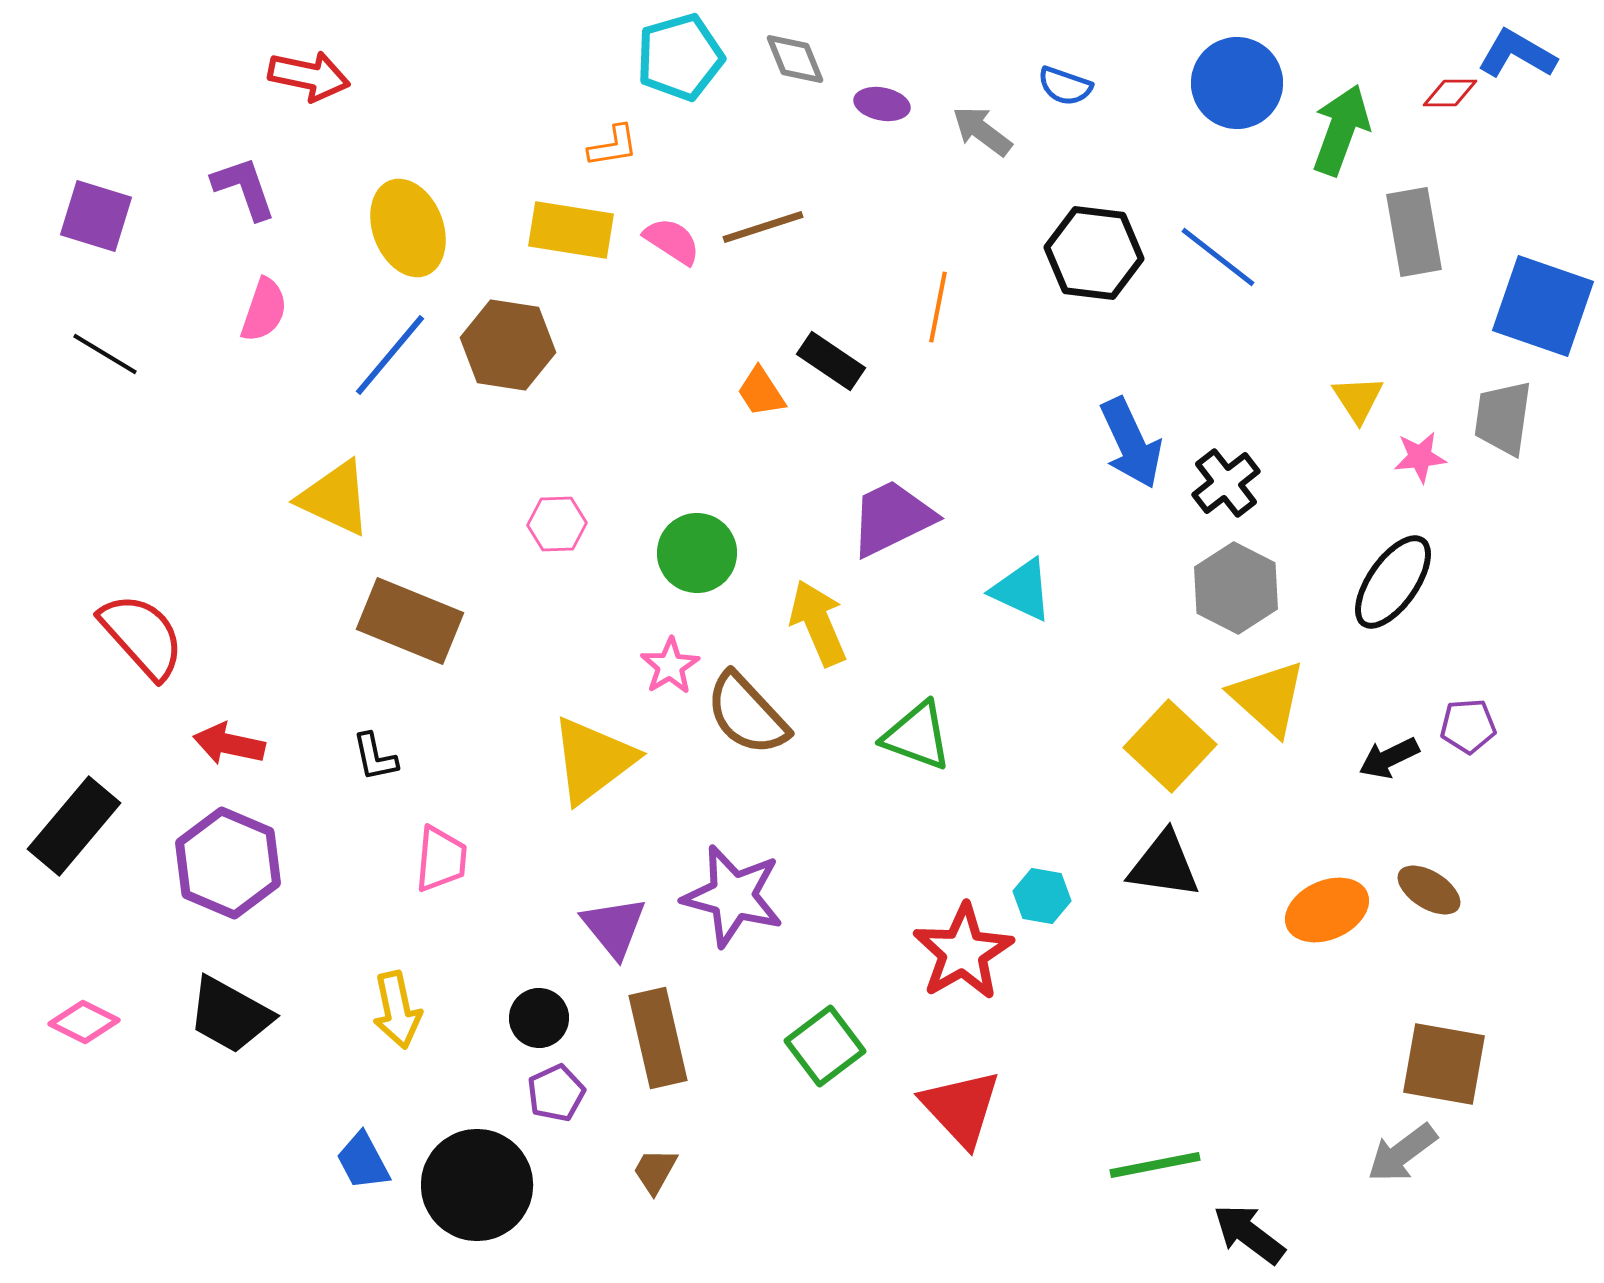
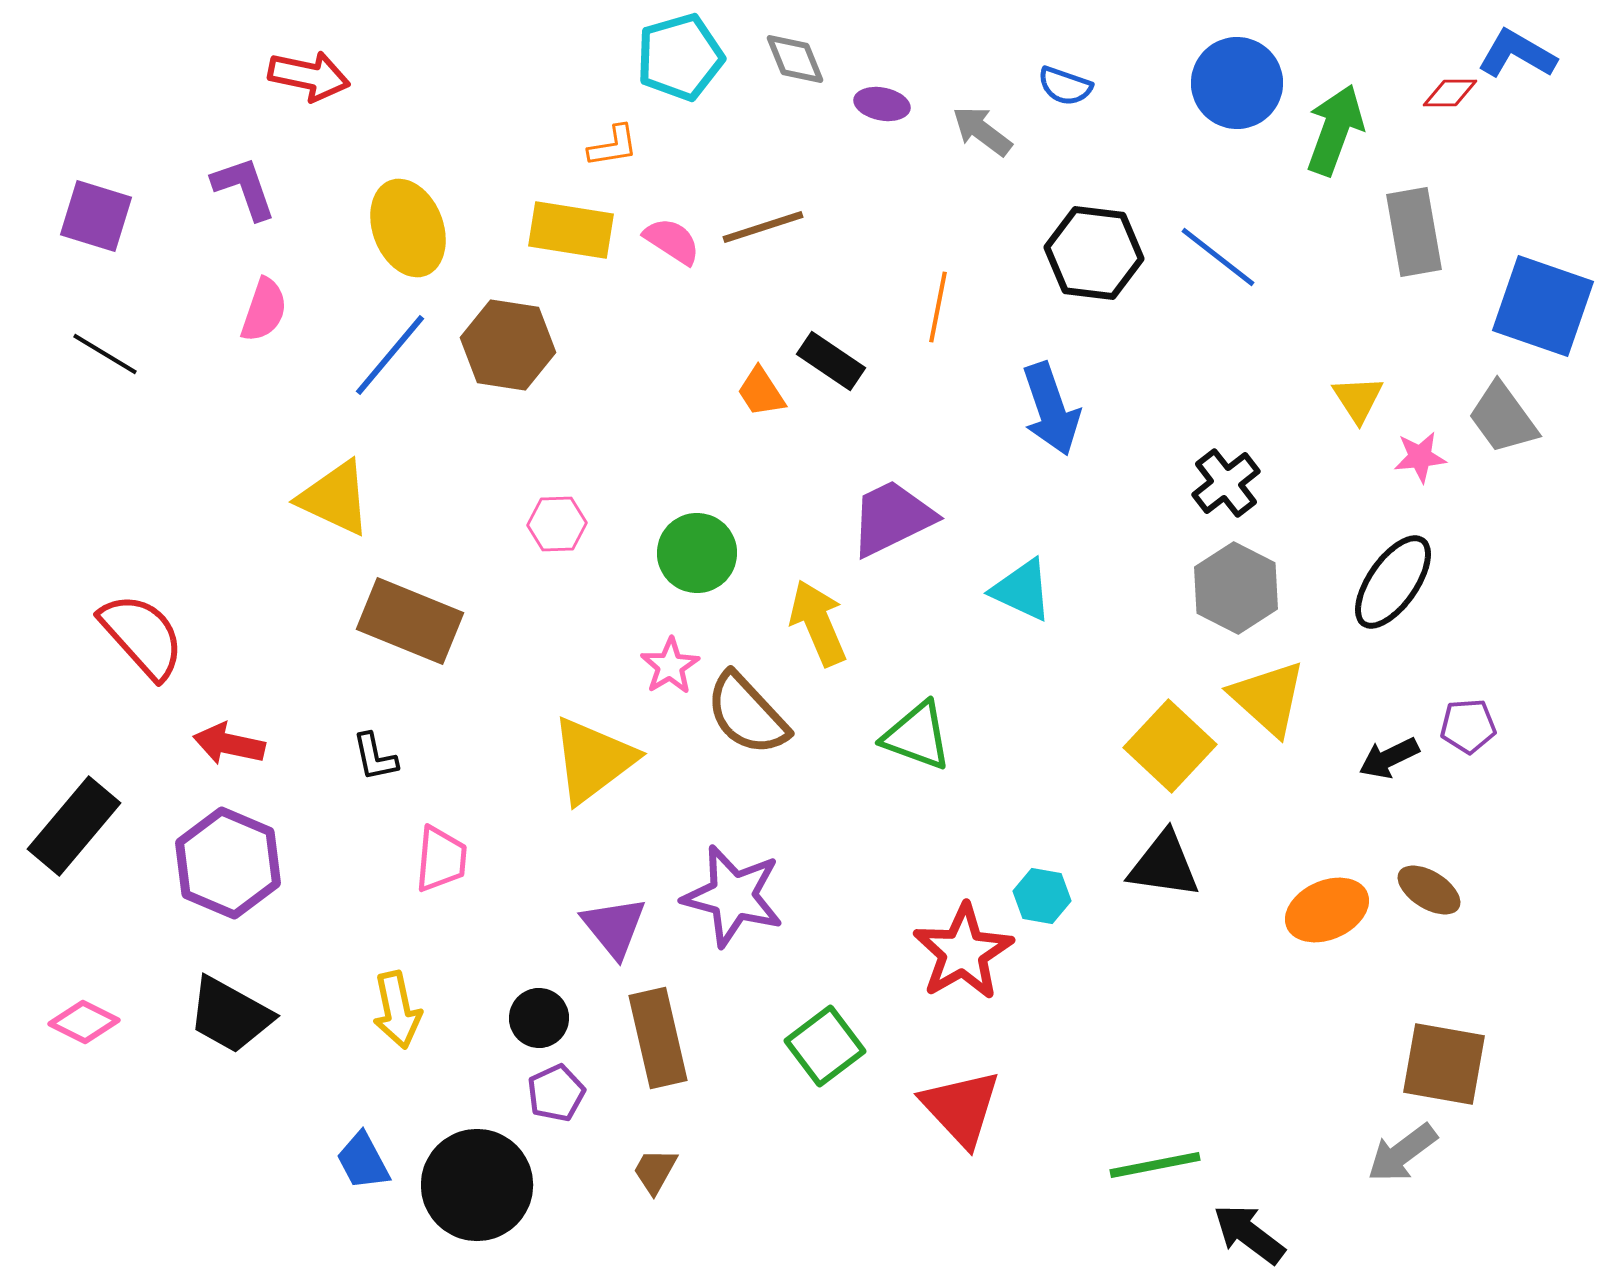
green arrow at (1341, 130): moved 6 px left
gray trapezoid at (1503, 418): rotated 44 degrees counterclockwise
blue arrow at (1131, 443): moved 80 px left, 34 px up; rotated 6 degrees clockwise
